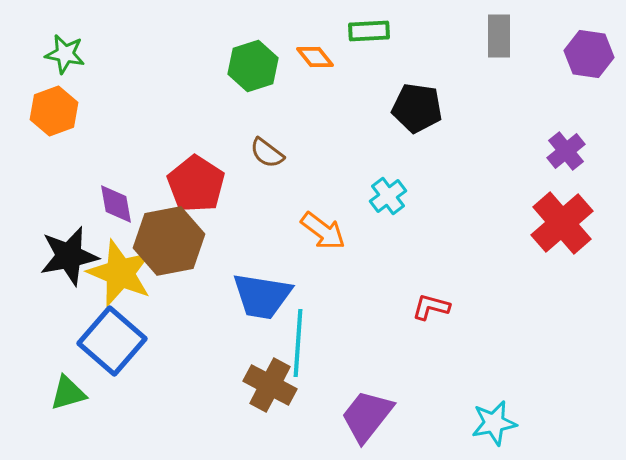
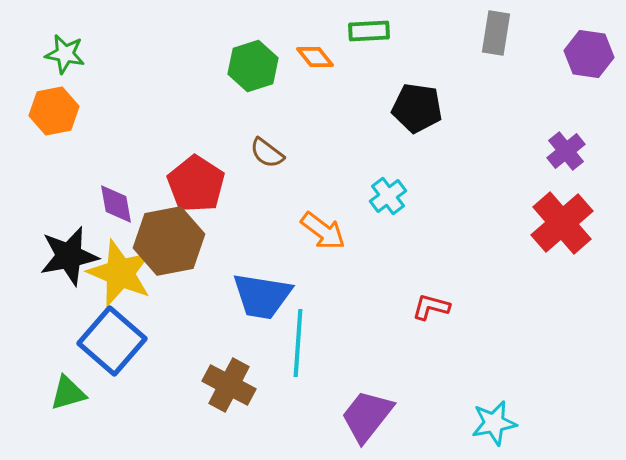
gray rectangle: moved 3 px left, 3 px up; rotated 9 degrees clockwise
orange hexagon: rotated 9 degrees clockwise
brown cross: moved 41 px left
